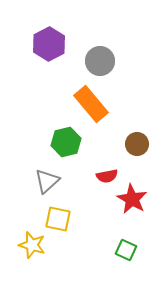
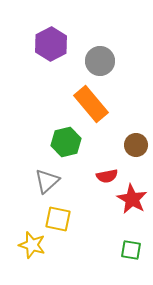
purple hexagon: moved 2 px right
brown circle: moved 1 px left, 1 px down
green square: moved 5 px right; rotated 15 degrees counterclockwise
